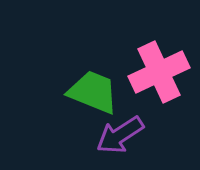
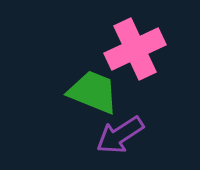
pink cross: moved 24 px left, 23 px up
